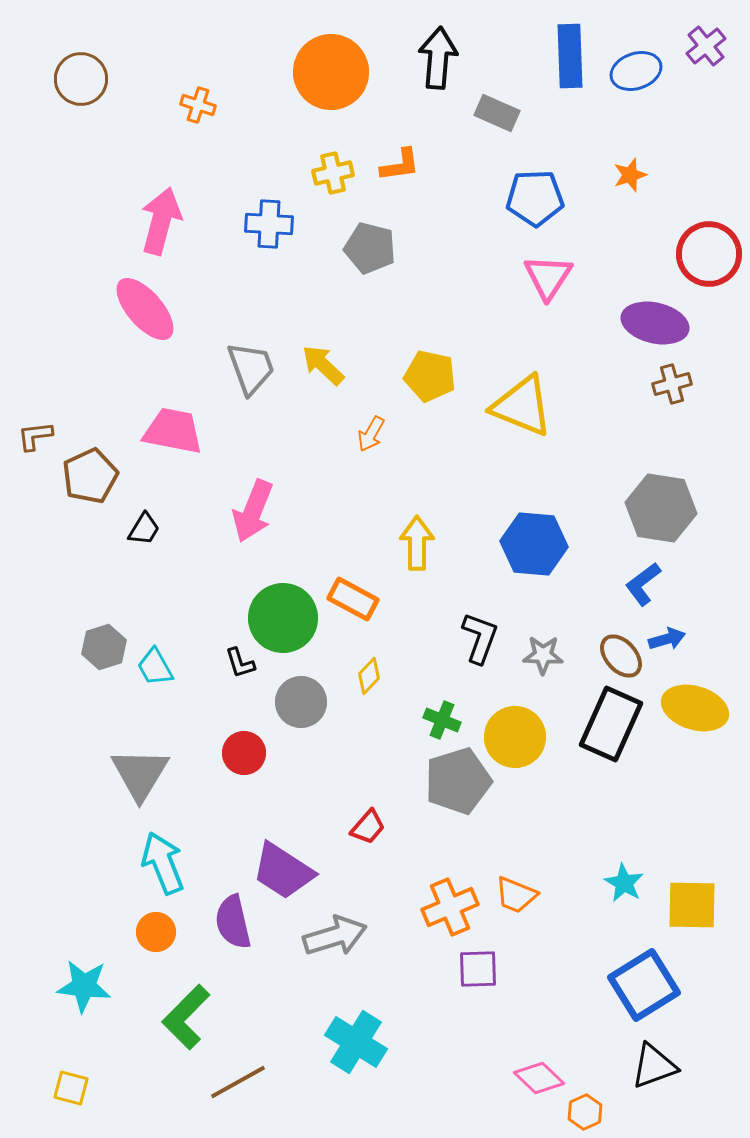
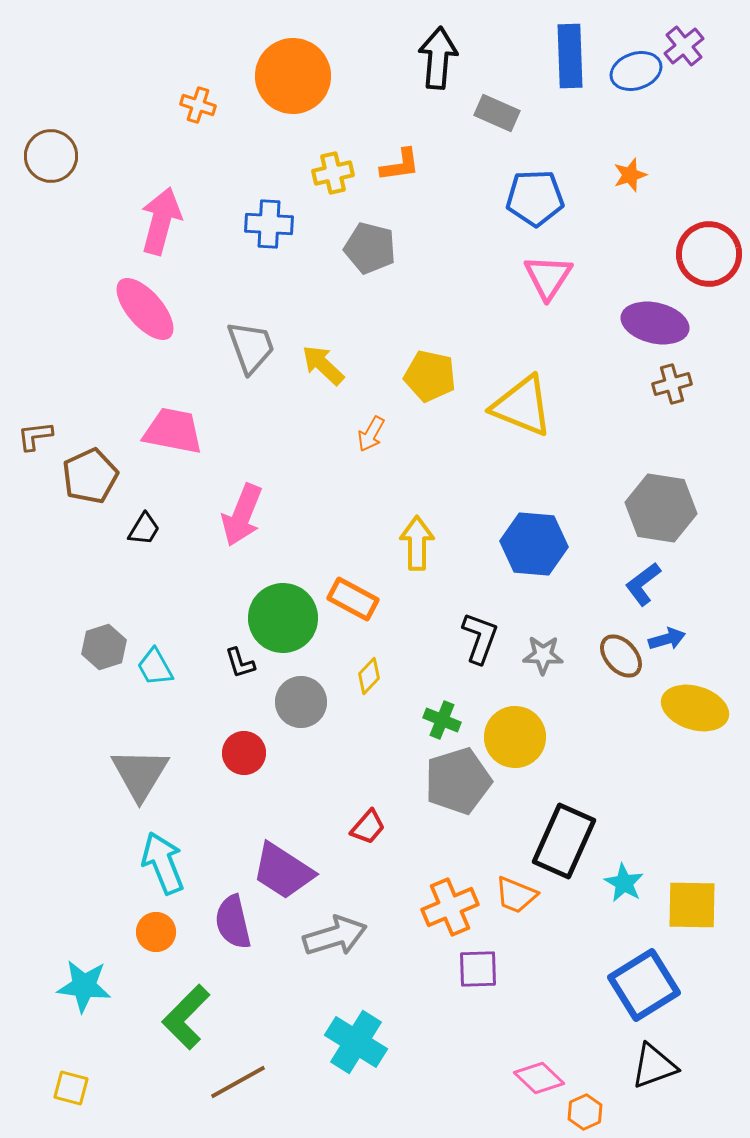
purple cross at (706, 46): moved 22 px left
orange circle at (331, 72): moved 38 px left, 4 px down
brown circle at (81, 79): moved 30 px left, 77 px down
gray trapezoid at (251, 368): moved 21 px up
pink arrow at (253, 511): moved 11 px left, 4 px down
black rectangle at (611, 724): moved 47 px left, 117 px down
